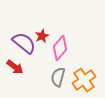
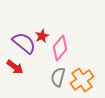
orange cross: moved 2 px left
